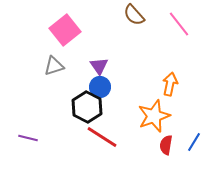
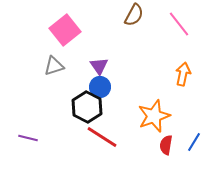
brown semicircle: rotated 110 degrees counterclockwise
orange arrow: moved 13 px right, 10 px up
